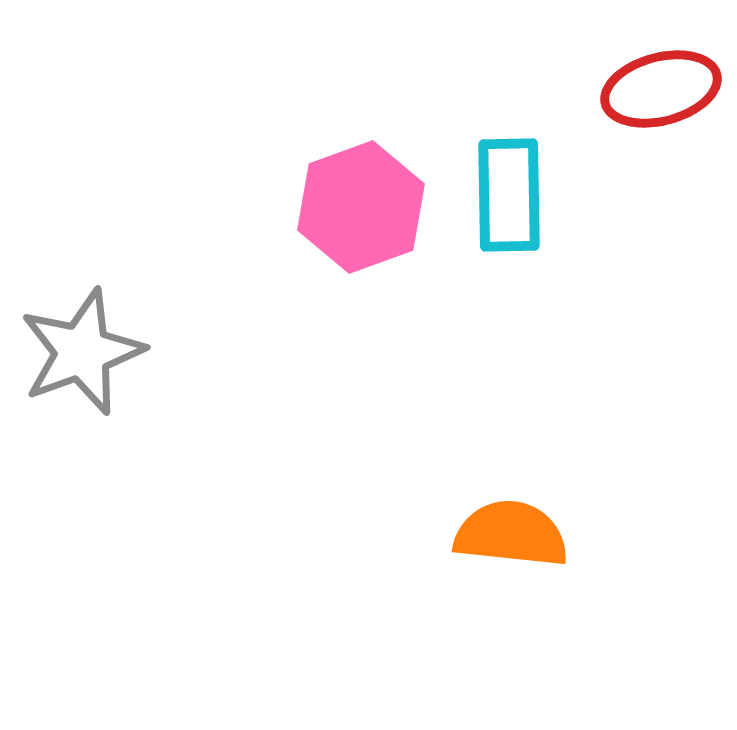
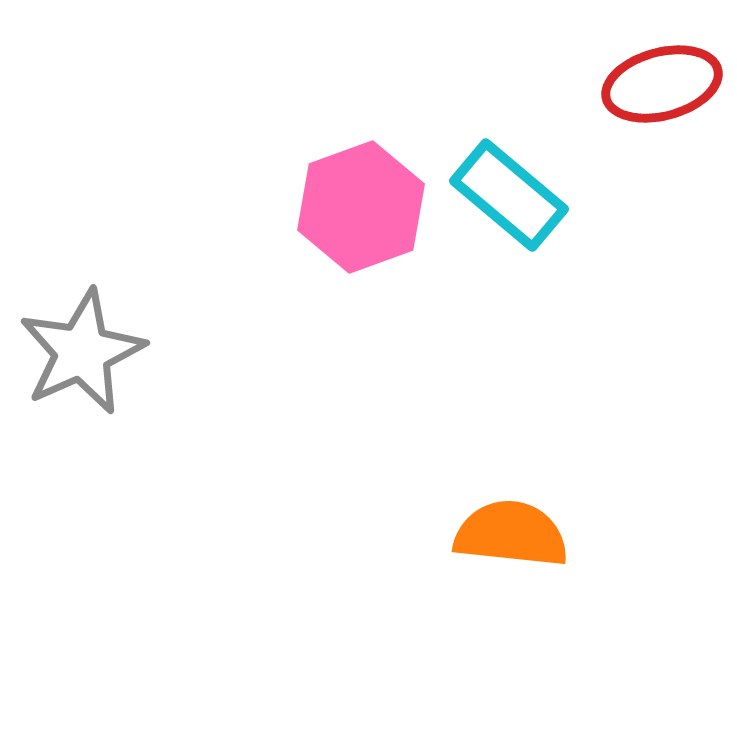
red ellipse: moved 1 px right, 5 px up
cyan rectangle: rotated 49 degrees counterclockwise
gray star: rotated 4 degrees counterclockwise
